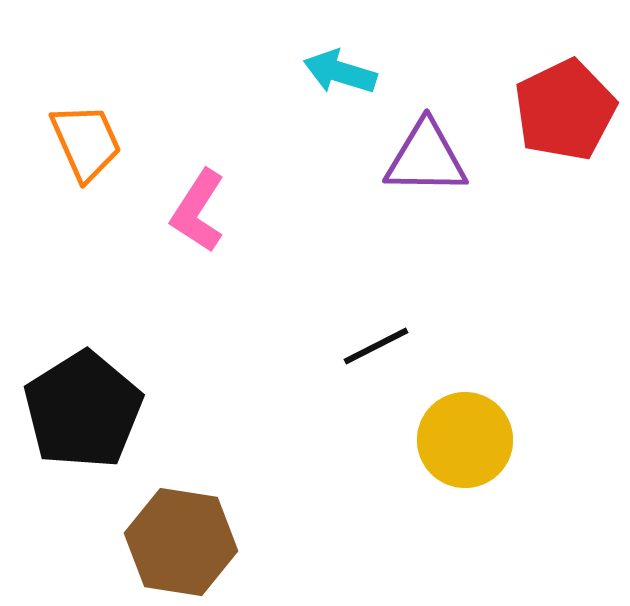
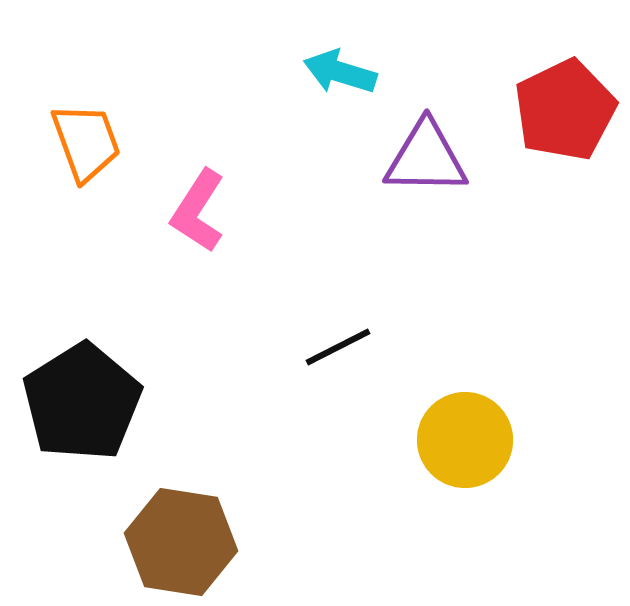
orange trapezoid: rotated 4 degrees clockwise
black line: moved 38 px left, 1 px down
black pentagon: moved 1 px left, 8 px up
